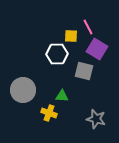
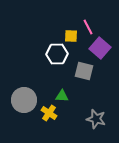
purple square: moved 3 px right, 1 px up; rotated 10 degrees clockwise
gray circle: moved 1 px right, 10 px down
yellow cross: rotated 14 degrees clockwise
